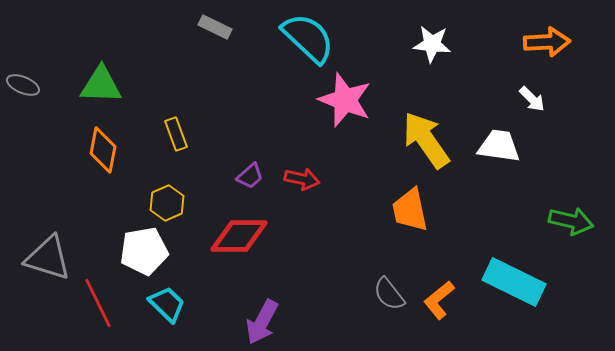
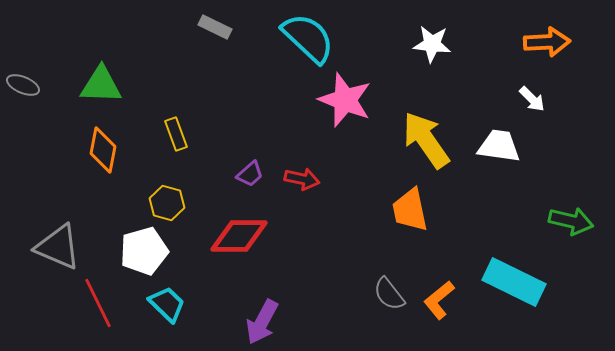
purple trapezoid: moved 2 px up
yellow hexagon: rotated 20 degrees counterclockwise
white pentagon: rotated 6 degrees counterclockwise
gray triangle: moved 10 px right, 11 px up; rotated 6 degrees clockwise
